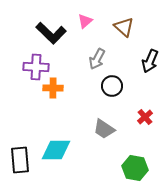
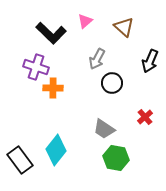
purple cross: rotated 15 degrees clockwise
black circle: moved 3 px up
cyan diamond: rotated 52 degrees counterclockwise
black rectangle: rotated 32 degrees counterclockwise
green hexagon: moved 19 px left, 10 px up
